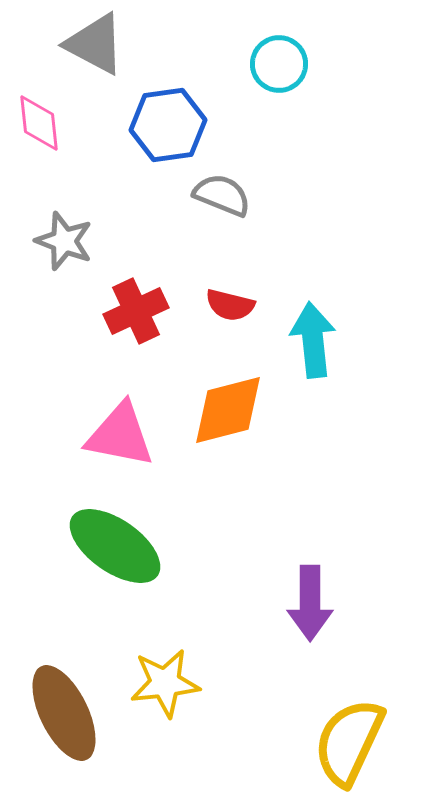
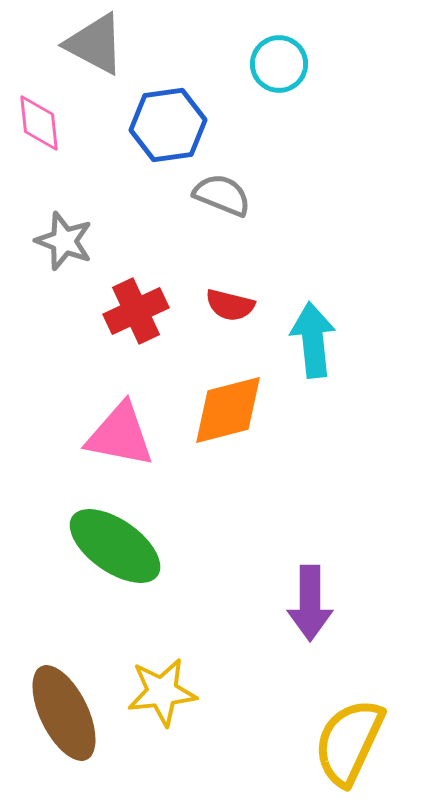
yellow star: moved 3 px left, 9 px down
